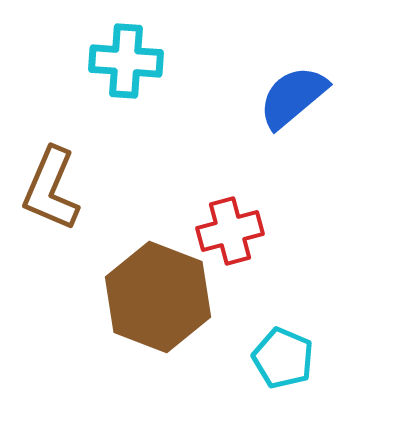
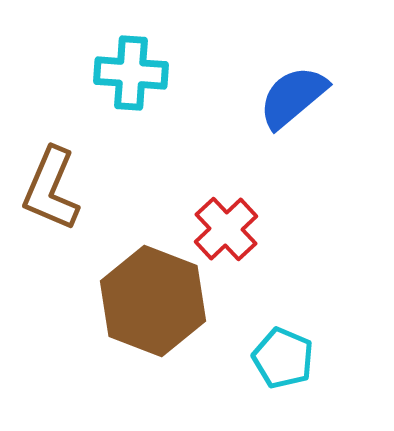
cyan cross: moved 5 px right, 12 px down
red cross: moved 4 px left, 2 px up; rotated 28 degrees counterclockwise
brown hexagon: moved 5 px left, 4 px down
